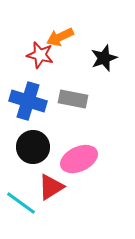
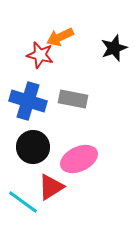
black star: moved 10 px right, 10 px up
cyan line: moved 2 px right, 1 px up
